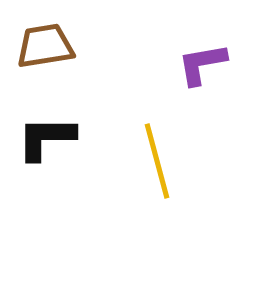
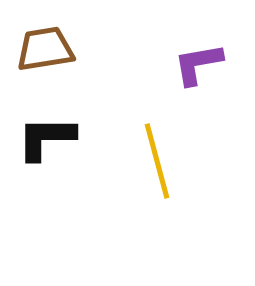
brown trapezoid: moved 3 px down
purple L-shape: moved 4 px left
